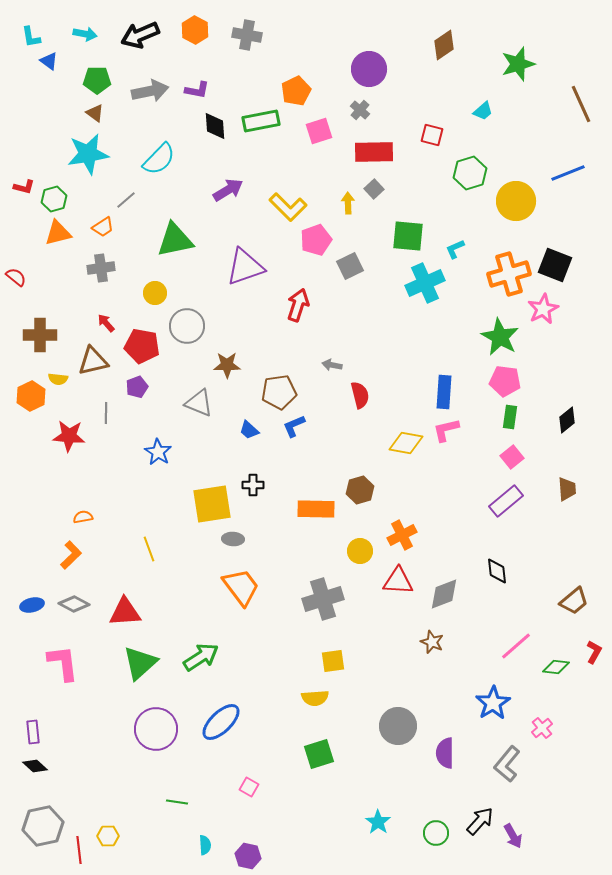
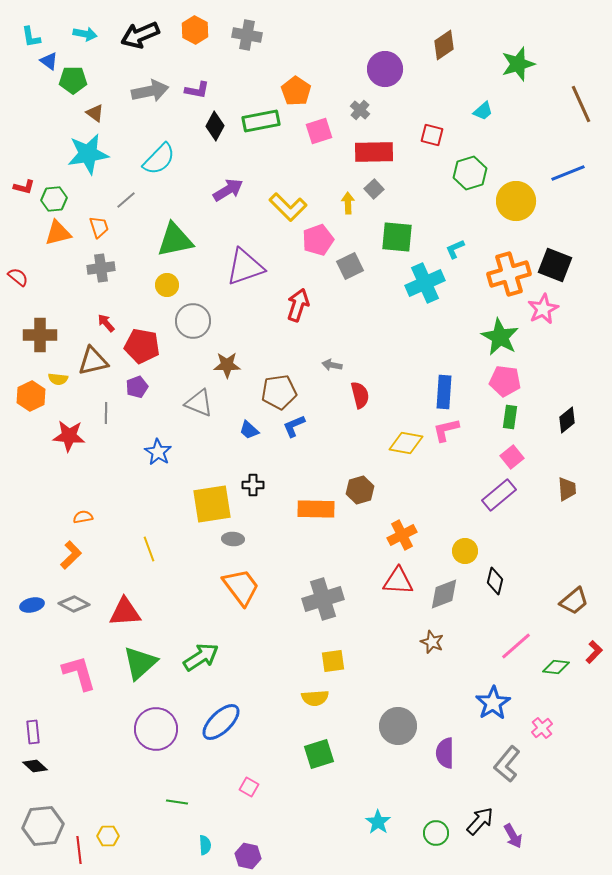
purple circle at (369, 69): moved 16 px right
green pentagon at (97, 80): moved 24 px left
orange pentagon at (296, 91): rotated 12 degrees counterclockwise
black diamond at (215, 126): rotated 32 degrees clockwise
green hexagon at (54, 199): rotated 10 degrees clockwise
orange trapezoid at (103, 227): moved 4 px left; rotated 75 degrees counterclockwise
green square at (408, 236): moved 11 px left, 1 px down
pink pentagon at (316, 240): moved 2 px right
red semicircle at (16, 277): moved 2 px right
yellow circle at (155, 293): moved 12 px right, 8 px up
gray circle at (187, 326): moved 6 px right, 5 px up
purple rectangle at (506, 501): moved 7 px left, 6 px up
yellow circle at (360, 551): moved 105 px right
black diamond at (497, 571): moved 2 px left, 10 px down; rotated 20 degrees clockwise
red L-shape at (594, 652): rotated 15 degrees clockwise
pink L-shape at (63, 663): moved 16 px right, 10 px down; rotated 9 degrees counterclockwise
gray hexagon at (43, 826): rotated 6 degrees clockwise
